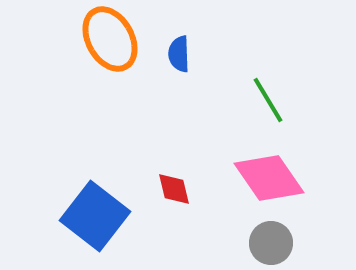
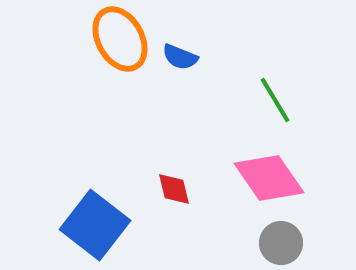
orange ellipse: moved 10 px right
blue semicircle: moved 1 px right, 3 px down; rotated 66 degrees counterclockwise
green line: moved 7 px right
blue square: moved 9 px down
gray circle: moved 10 px right
